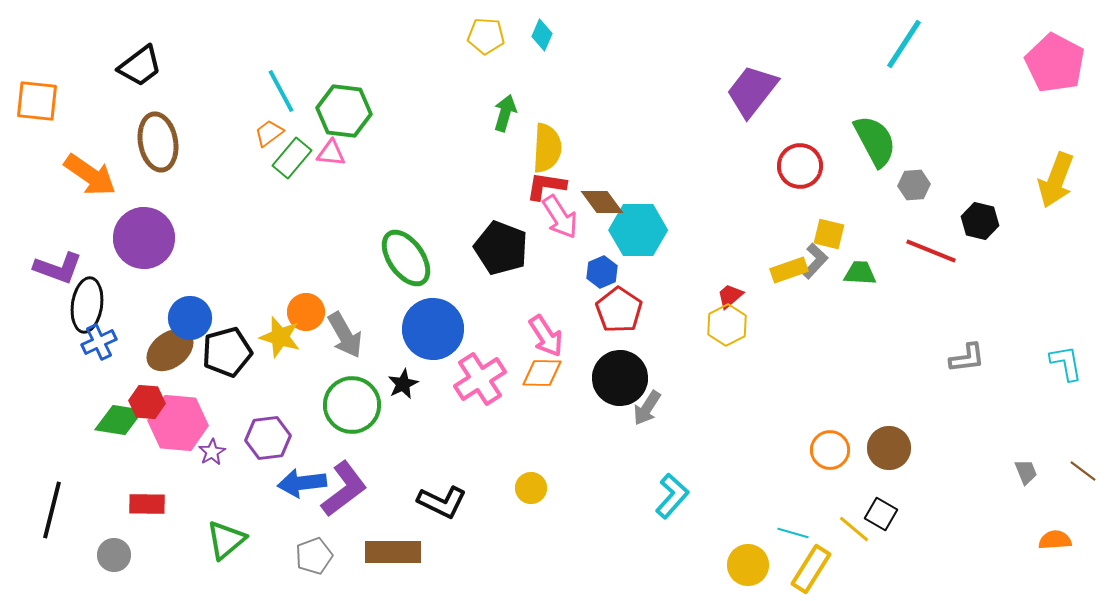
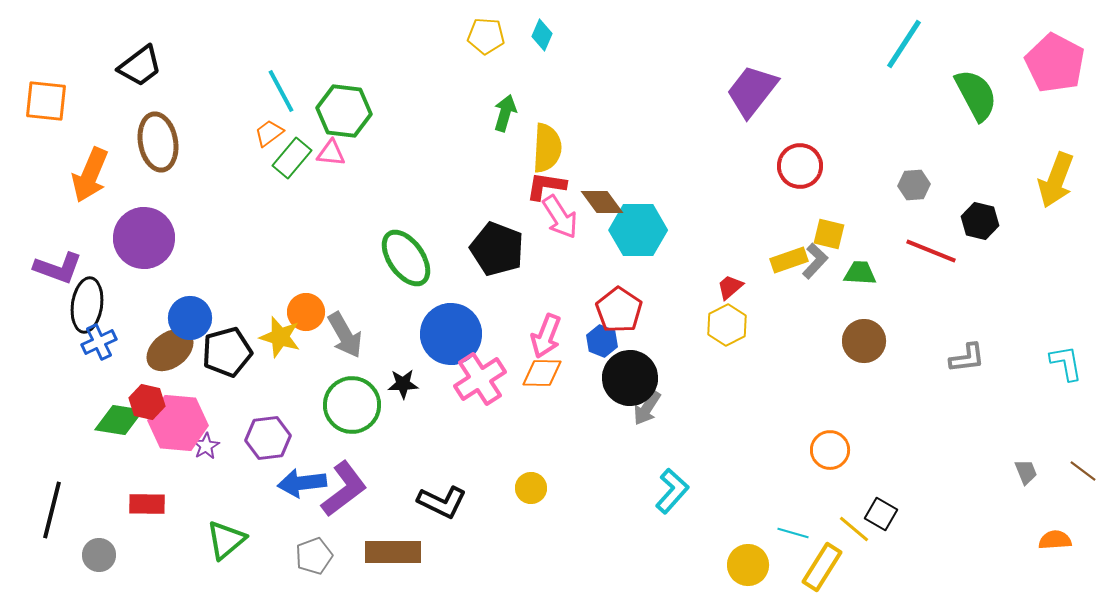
orange square at (37, 101): moved 9 px right
green semicircle at (875, 141): moved 101 px right, 46 px up
orange arrow at (90, 175): rotated 78 degrees clockwise
black pentagon at (501, 248): moved 4 px left, 1 px down
yellow rectangle at (789, 270): moved 10 px up
blue hexagon at (602, 272): moved 69 px down; rotated 16 degrees counterclockwise
red trapezoid at (730, 296): moved 9 px up
blue circle at (433, 329): moved 18 px right, 5 px down
pink arrow at (546, 336): rotated 54 degrees clockwise
black circle at (620, 378): moved 10 px right
black star at (403, 384): rotated 24 degrees clockwise
red hexagon at (147, 402): rotated 8 degrees clockwise
brown circle at (889, 448): moved 25 px left, 107 px up
purple star at (212, 452): moved 6 px left, 6 px up
cyan L-shape at (672, 496): moved 5 px up
gray circle at (114, 555): moved 15 px left
yellow rectangle at (811, 569): moved 11 px right, 2 px up
